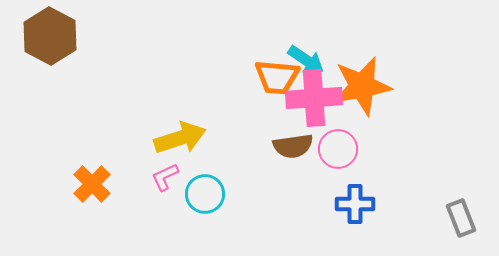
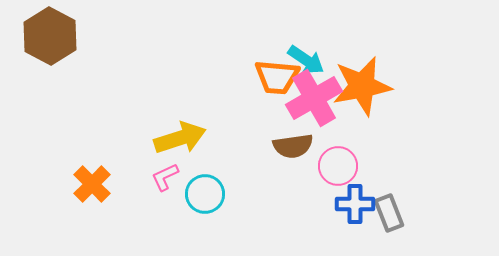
pink cross: rotated 26 degrees counterclockwise
pink circle: moved 17 px down
gray rectangle: moved 72 px left, 5 px up
